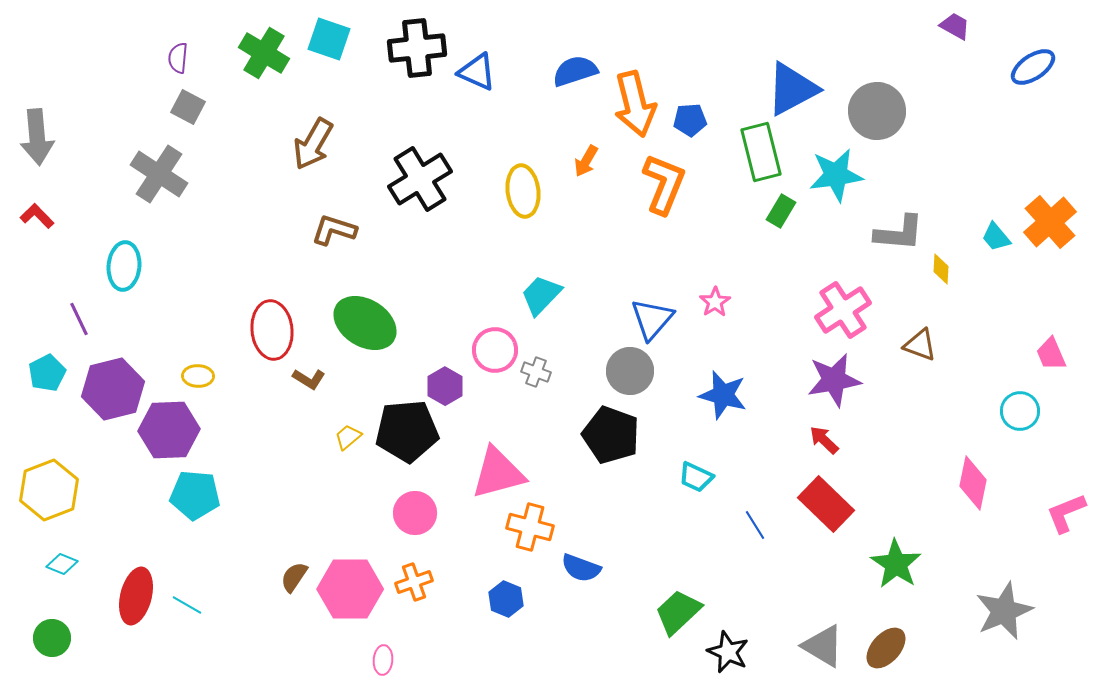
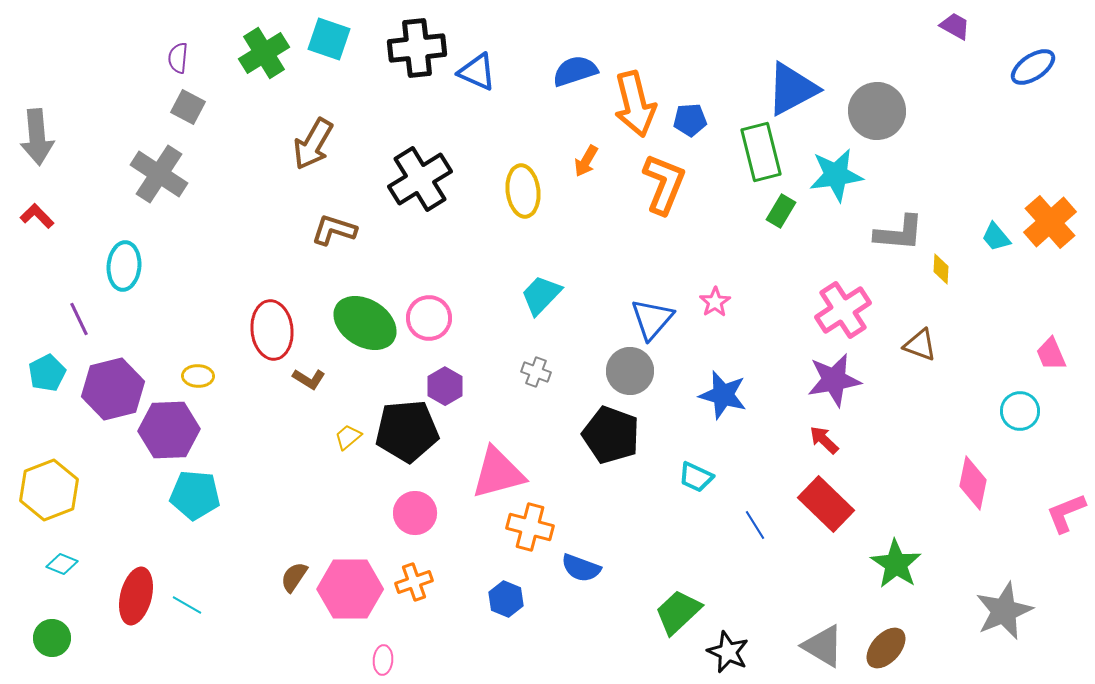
green cross at (264, 53): rotated 27 degrees clockwise
pink circle at (495, 350): moved 66 px left, 32 px up
